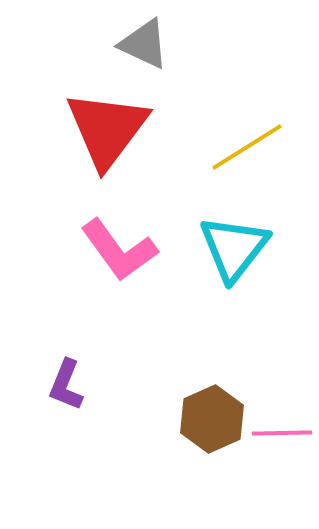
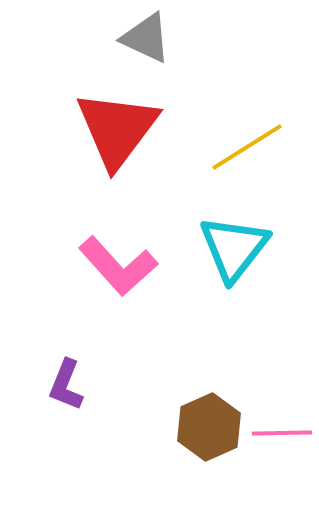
gray triangle: moved 2 px right, 6 px up
red triangle: moved 10 px right
pink L-shape: moved 1 px left, 16 px down; rotated 6 degrees counterclockwise
brown hexagon: moved 3 px left, 8 px down
